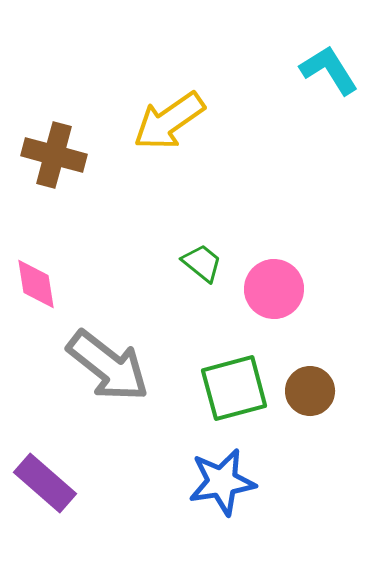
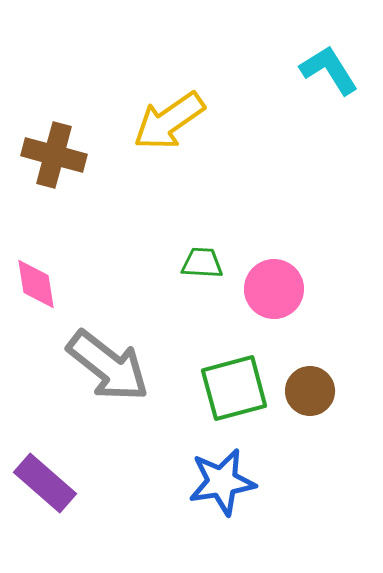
green trapezoid: rotated 36 degrees counterclockwise
